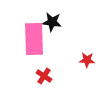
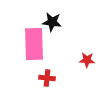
pink rectangle: moved 5 px down
red cross: moved 3 px right, 2 px down; rotated 28 degrees counterclockwise
